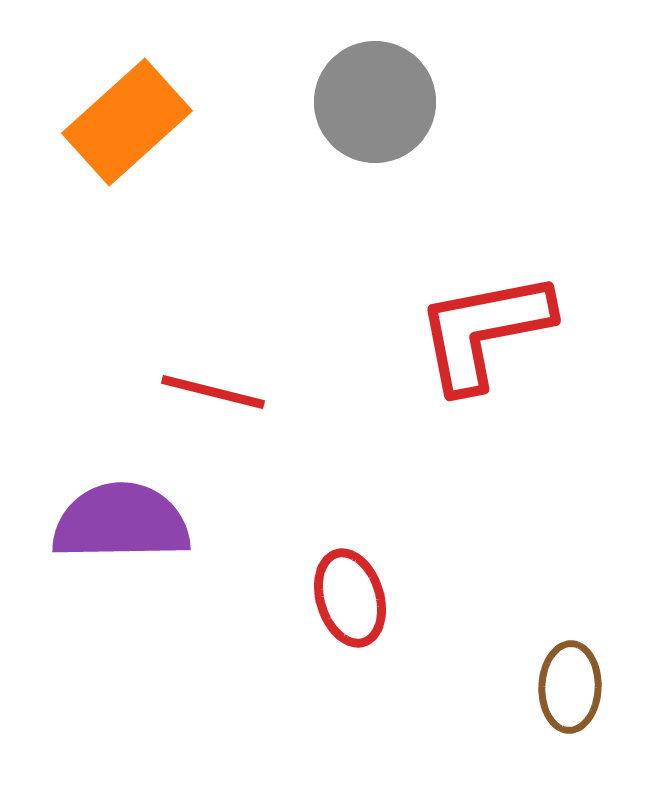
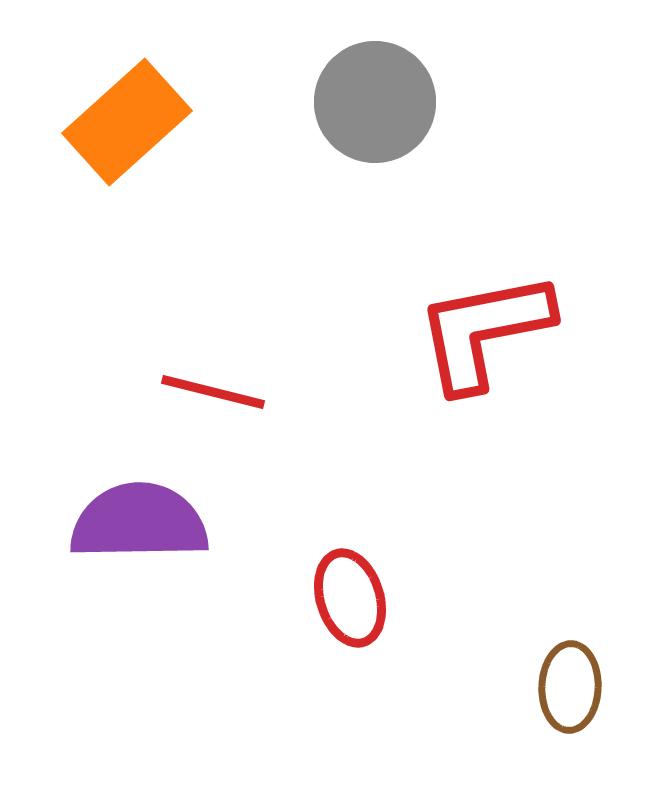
purple semicircle: moved 18 px right
